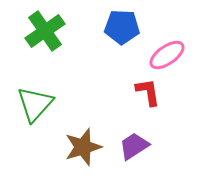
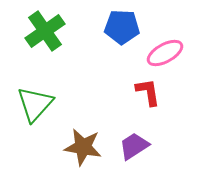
pink ellipse: moved 2 px left, 2 px up; rotated 6 degrees clockwise
brown star: rotated 27 degrees clockwise
